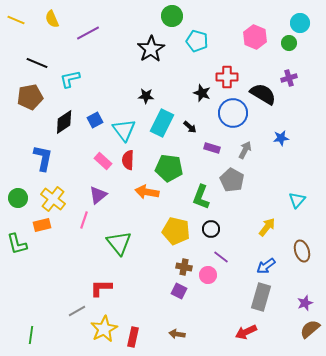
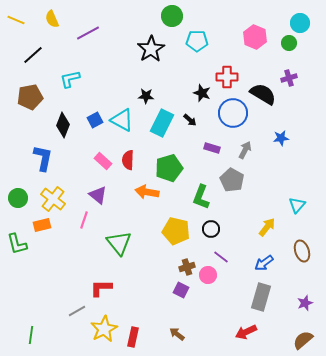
cyan pentagon at (197, 41): rotated 15 degrees counterclockwise
black line at (37, 63): moved 4 px left, 8 px up; rotated 65 degrees counterclockwise
black diamond at (64, 122): moved 1 px left, 3 px down; rotated 35 degrees counterclockwise
black arrow at (190, 127): moved 7 px up
cyan triangle at (124, 130): moved 2 px left, 10 px up; rotated 25 degrees counterclockwise
green pentagon at (169, 168): rotated 24 degrees counterclockwise
purple triangle at (98, 195): rotated 42 degrees counterclockwise
cyan triangle at (297, 200): moved 5 px down
blue arrow at (266, 266): moved 2 px left, 3 px up
brown cross at (184, 267): moved 3 px right; rotated 28 degrees counterclockwise
purple square at (179, 291): moved 2 px right, 1 px up
brown semicircle at (310, 329): moved 7 px left, 11 px down
brown arrow at (177, 334): rotated 28 degrees clockwise
